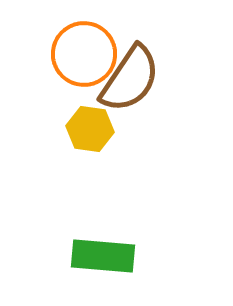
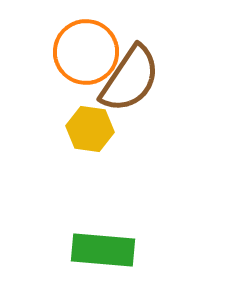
orange circle: moved 2 px right, 2 px up
green rectangle: moved 6 px up
